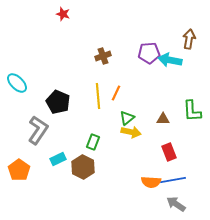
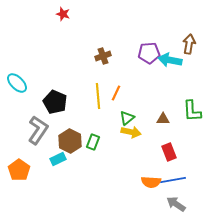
brown arrow: moved 5 px down
black pentagon: moved 3 px left
brown hexagon: moved 13 px left, 26 px up
